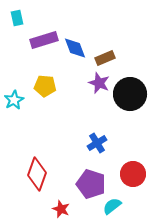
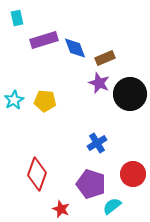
yellow pentagon: moved 15 px down
